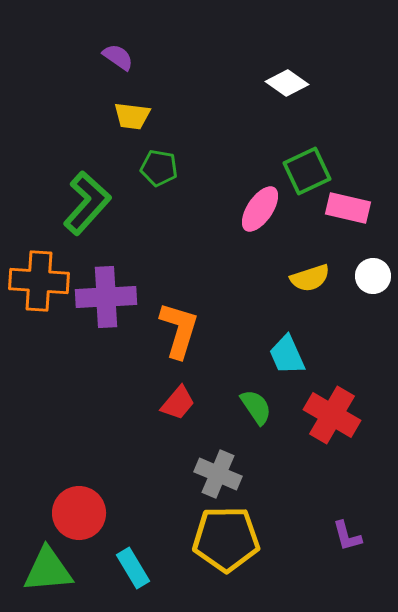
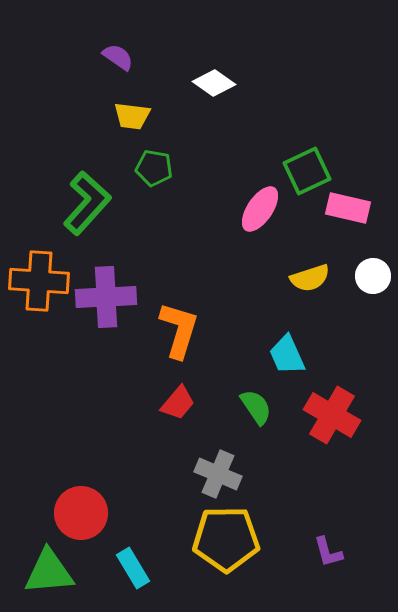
white diamond: moved 73 px left
green pentagon: moved 5 px left
red circle: moved 2 px right
purple L-shape: moved 19 px left, 16 px down
green triangle: moved 1 px right, 2 px down
